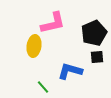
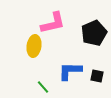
black square: moved 19 px down; rotated 16 degrees clockwise
blue L-shape: rotated 15 degrees counterclockwise
